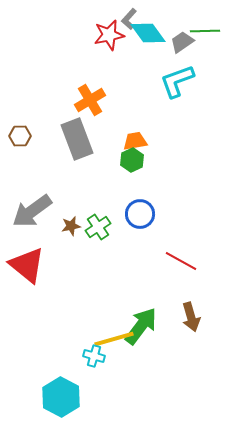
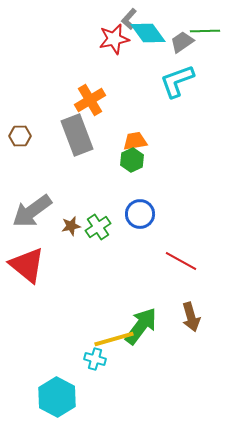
red star: moved 5 px right, 4 px down
gray rectangle: moved 4 px up
cyan cross: moved 1 px right, 3 px down
cyan hexagon: moved 4 px left
